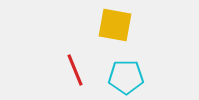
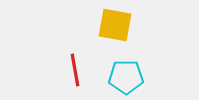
red line: rotated 12 degrees clockwise
